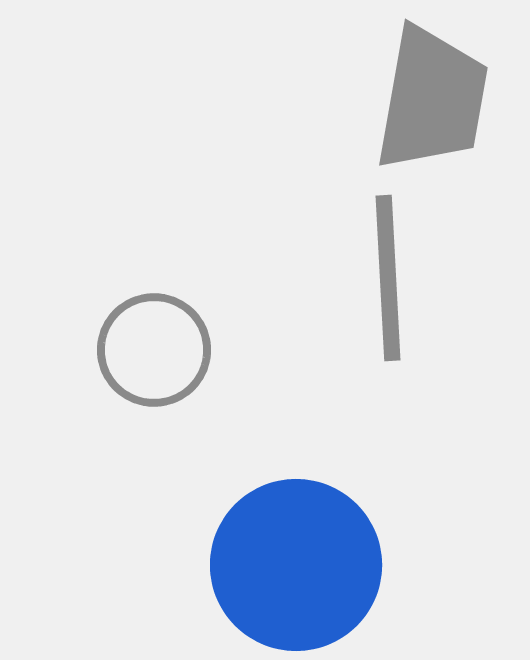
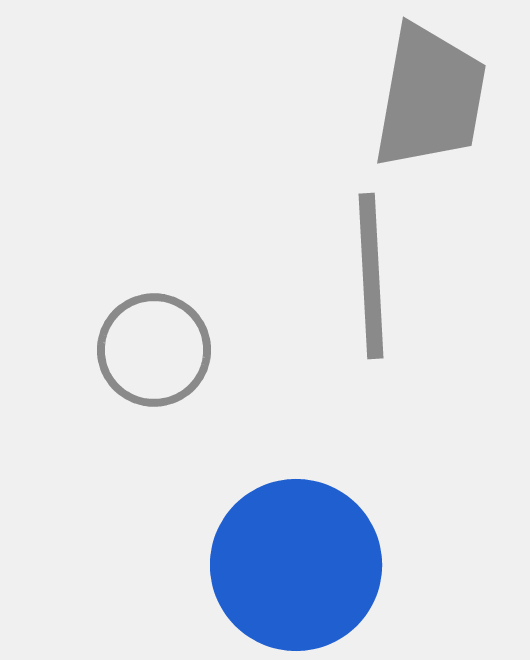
gray trapezoid: moved 2 px left, 2 px up
gray line: moved 17 px left, 2 px up
